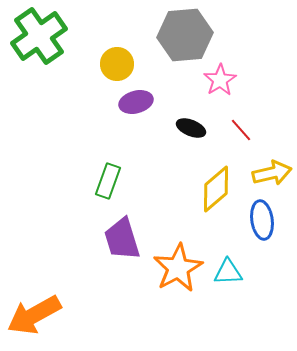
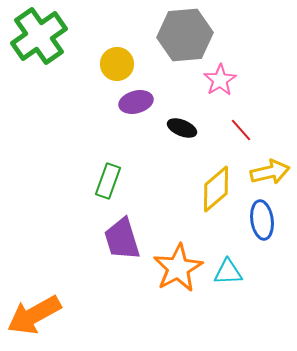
black ellipse: moved 9 px left
yellow arrow: moved 2 px left, 1 px up
